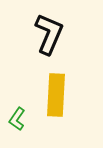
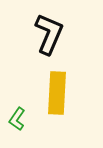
yellow rectangle: moved 1 px right, 2 px up
